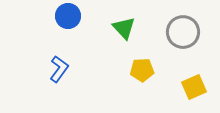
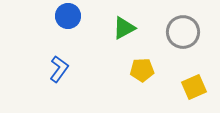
green triangle: rotated 45 degrees clockwise
